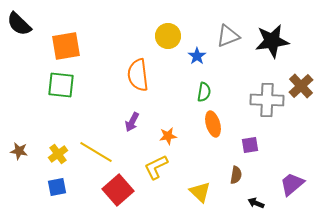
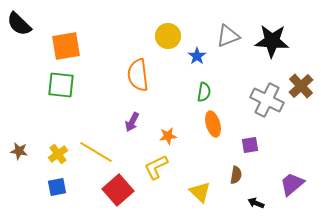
black star: rotated 12 degrees clockwise
gray cross: rotated 24 degrees clockwise
